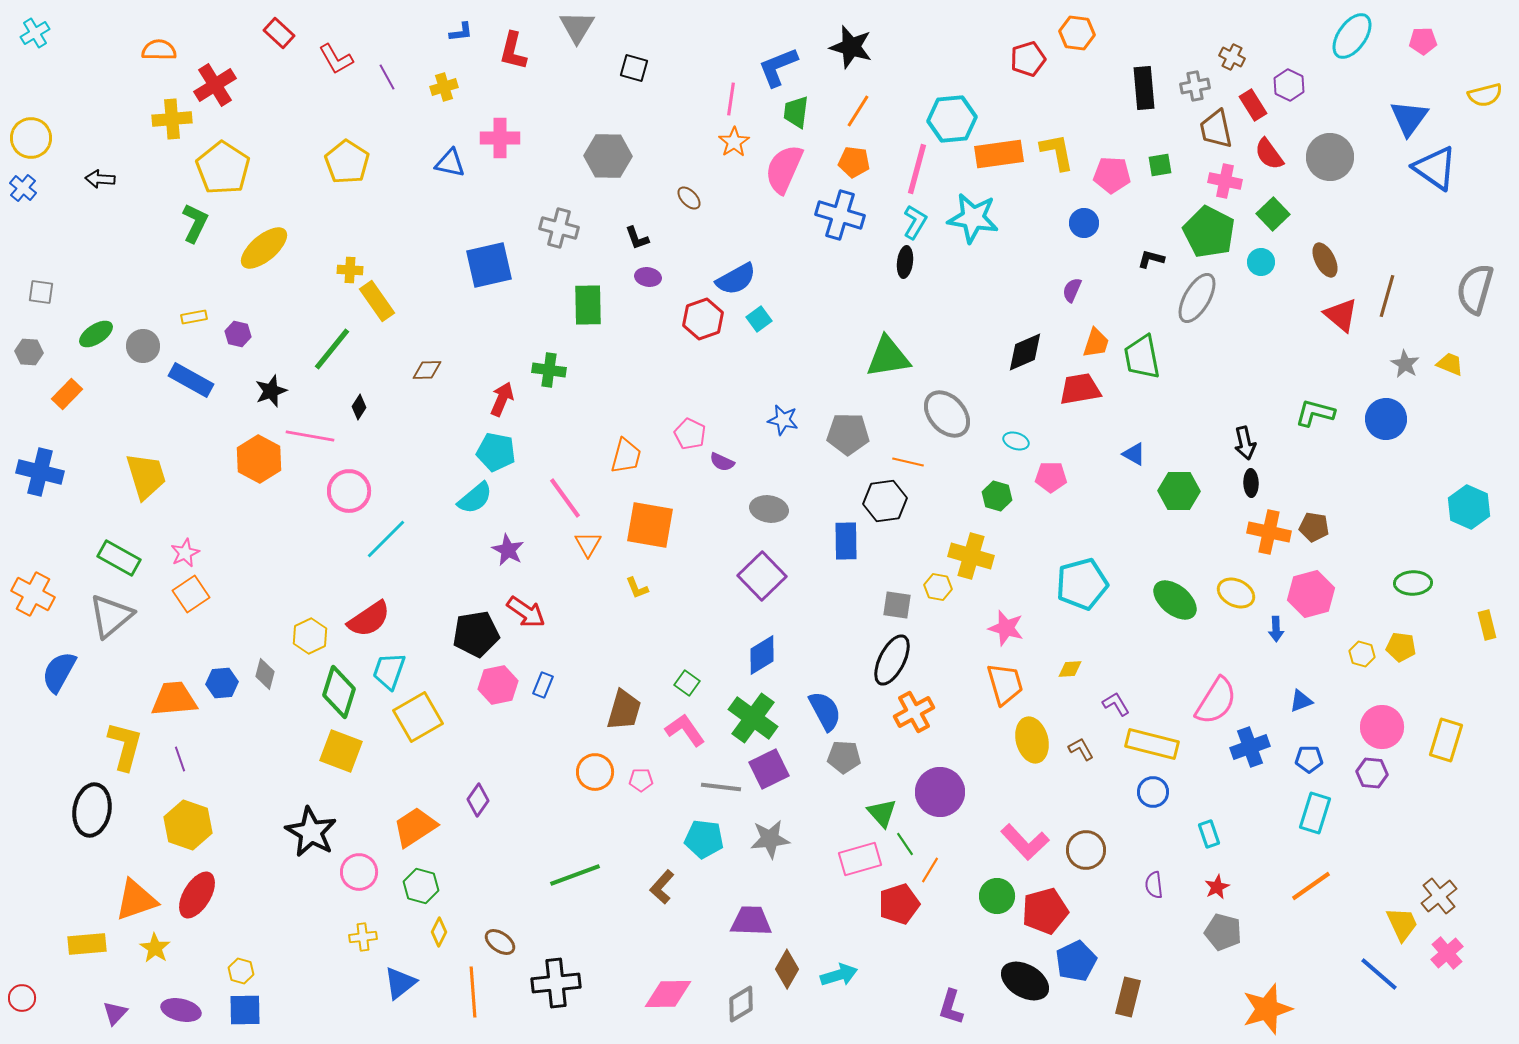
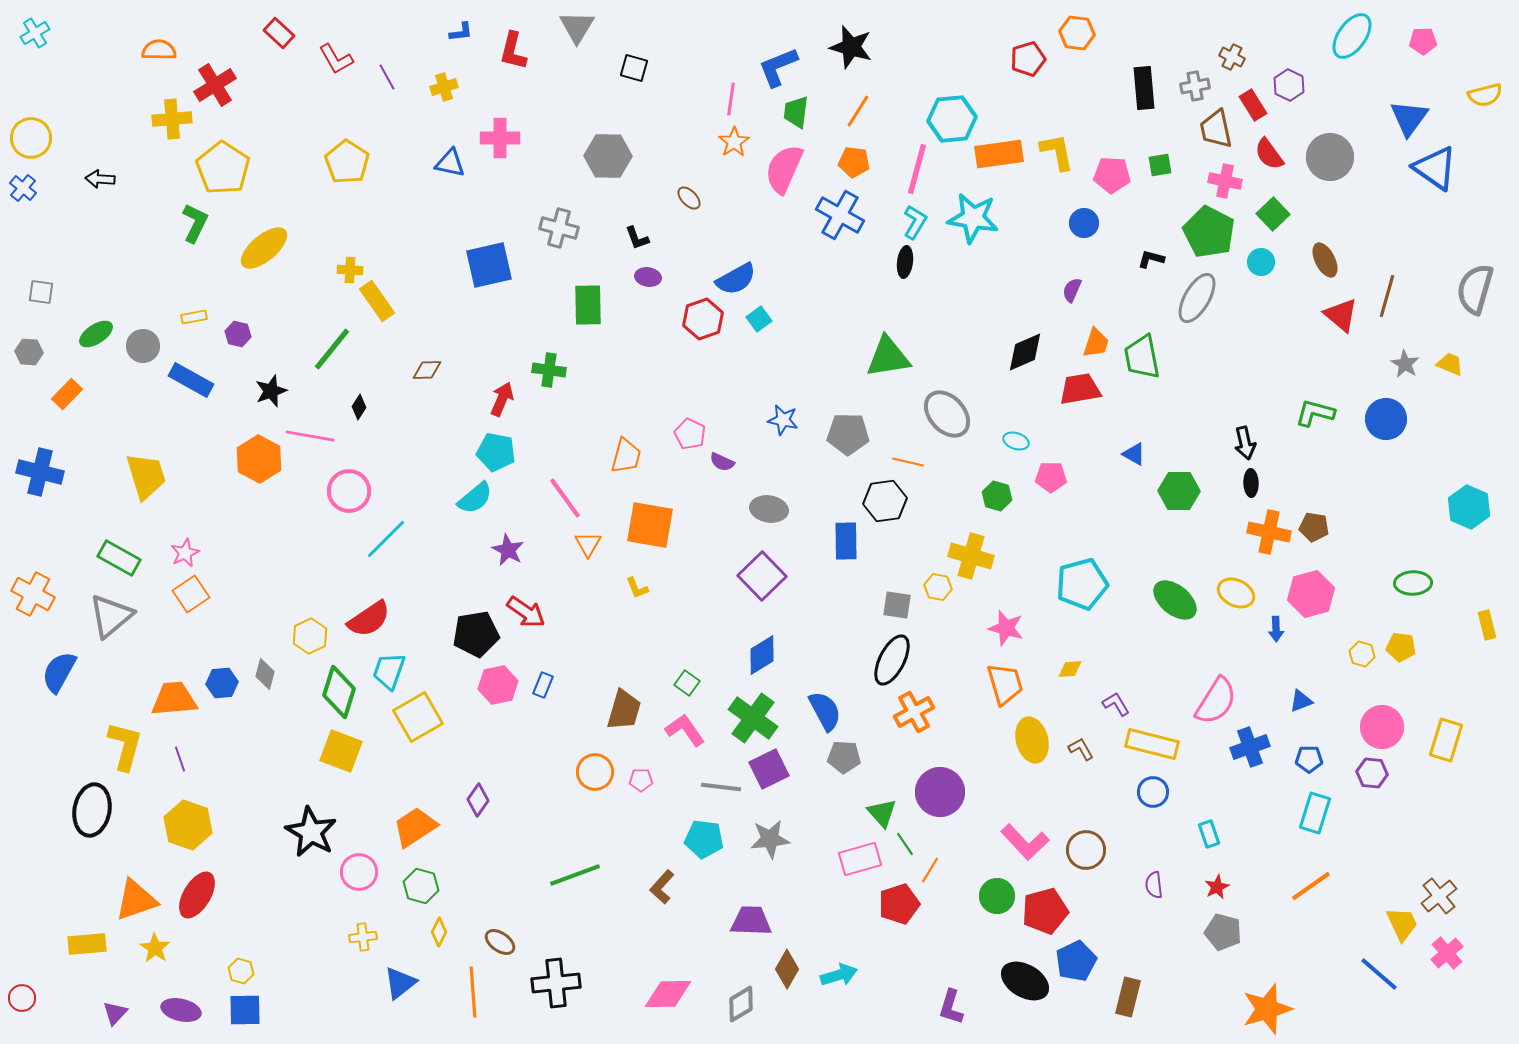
blue cross at (840, 215): rotated 12 degrees clockwise
